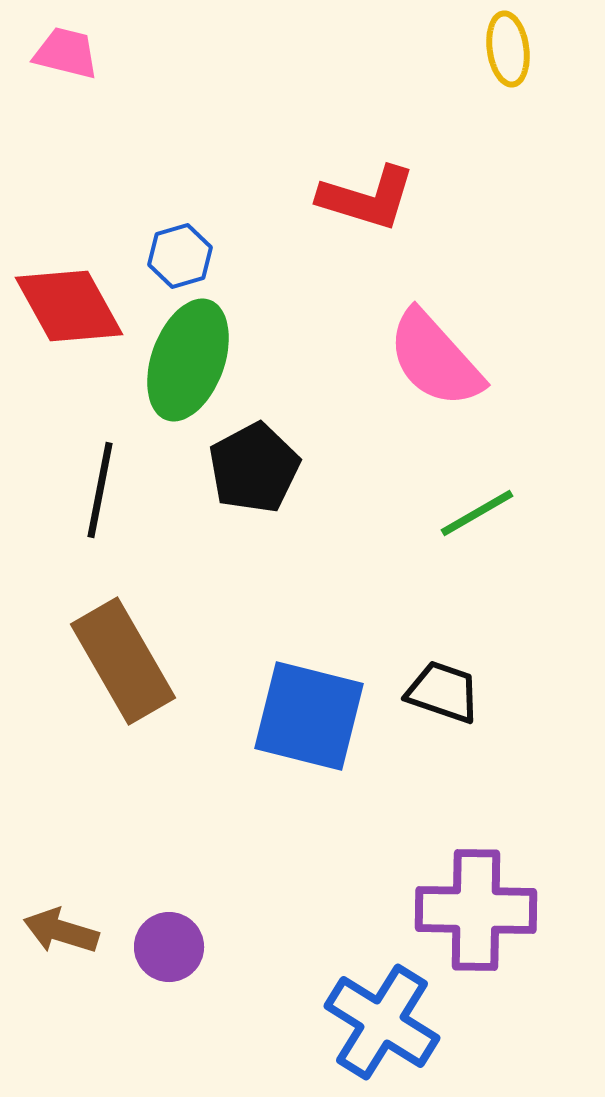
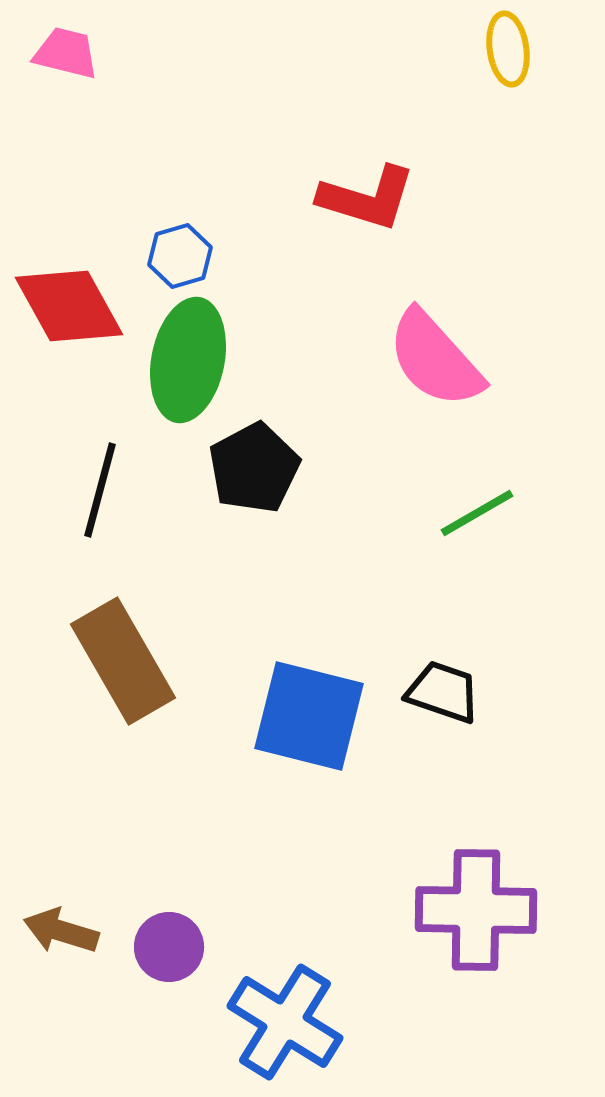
green ellipse: rotated 9 degrees counterclockwise
black line: rotated 4 degrees clockwise
blue cross: moved 97 px left
